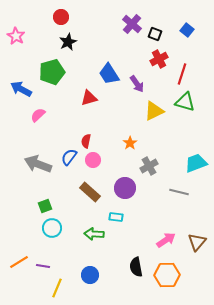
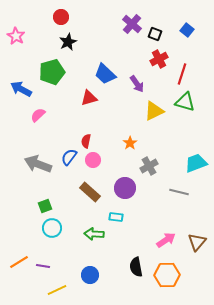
blue trapezoid: moved 4 px left; rotated 15 degrees counterclockwise
yellow line: moved 2 px down; rotated 42 degrees clockwise
